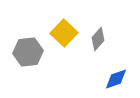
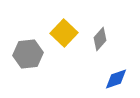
gray diamond: moved 2 px right
gray hexagon: moved 2 px down
